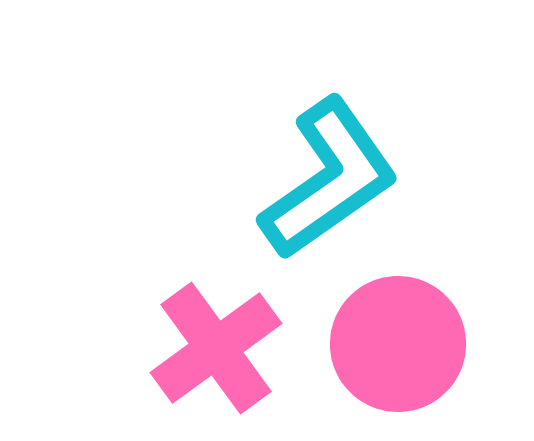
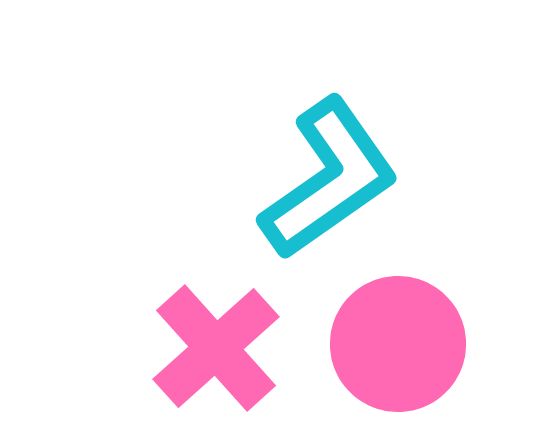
pink cross: rotated 6 degrees counterclockwise
